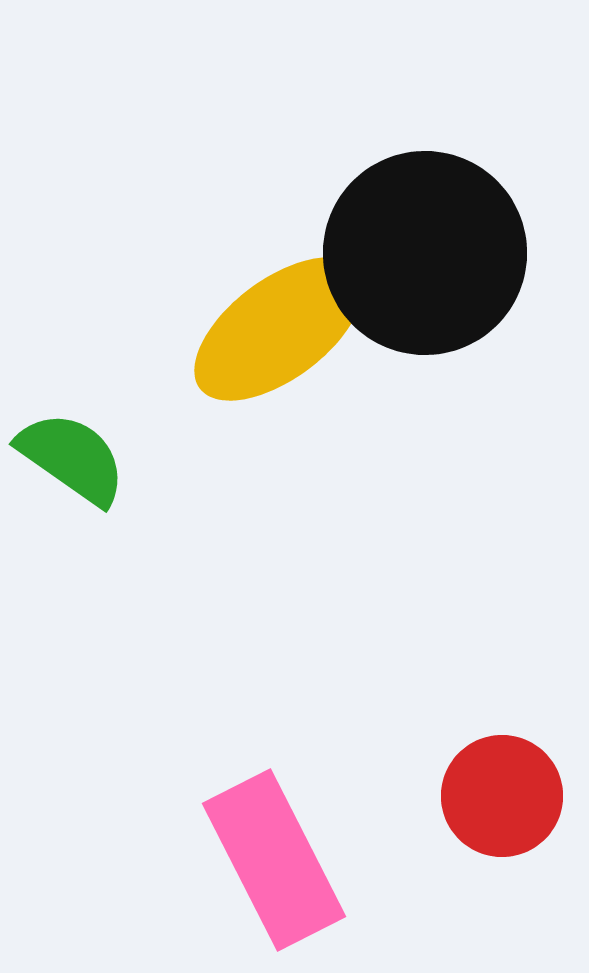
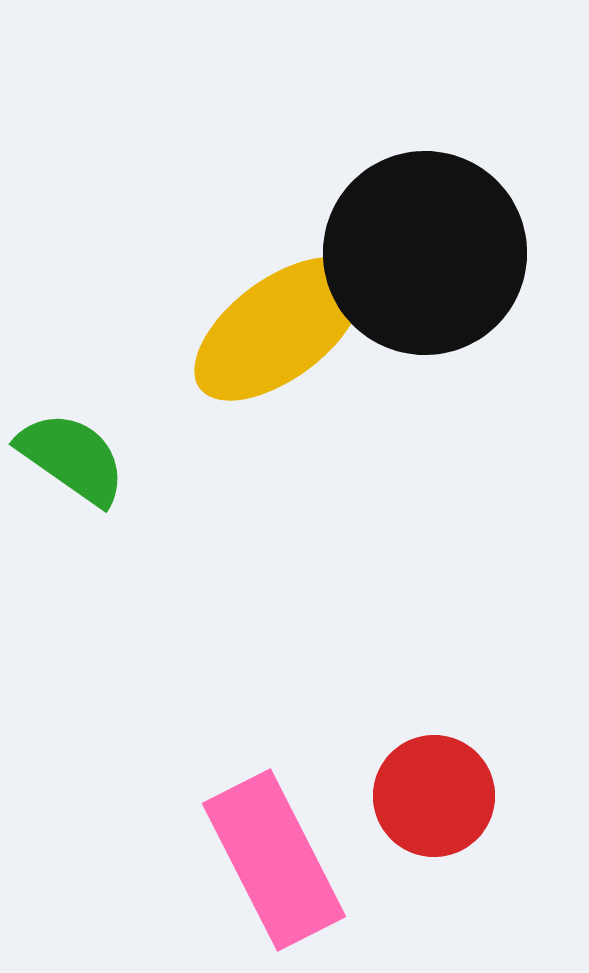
red circle: moved 68 px left
